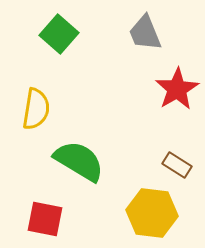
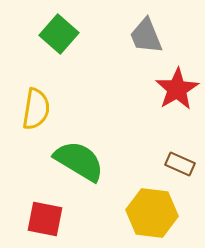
gray trapezoid: moved 1 px right, 3 px down
brown rectangle: moved 3 px right, 1 px up; rotated 8 degrees counterclockwise
